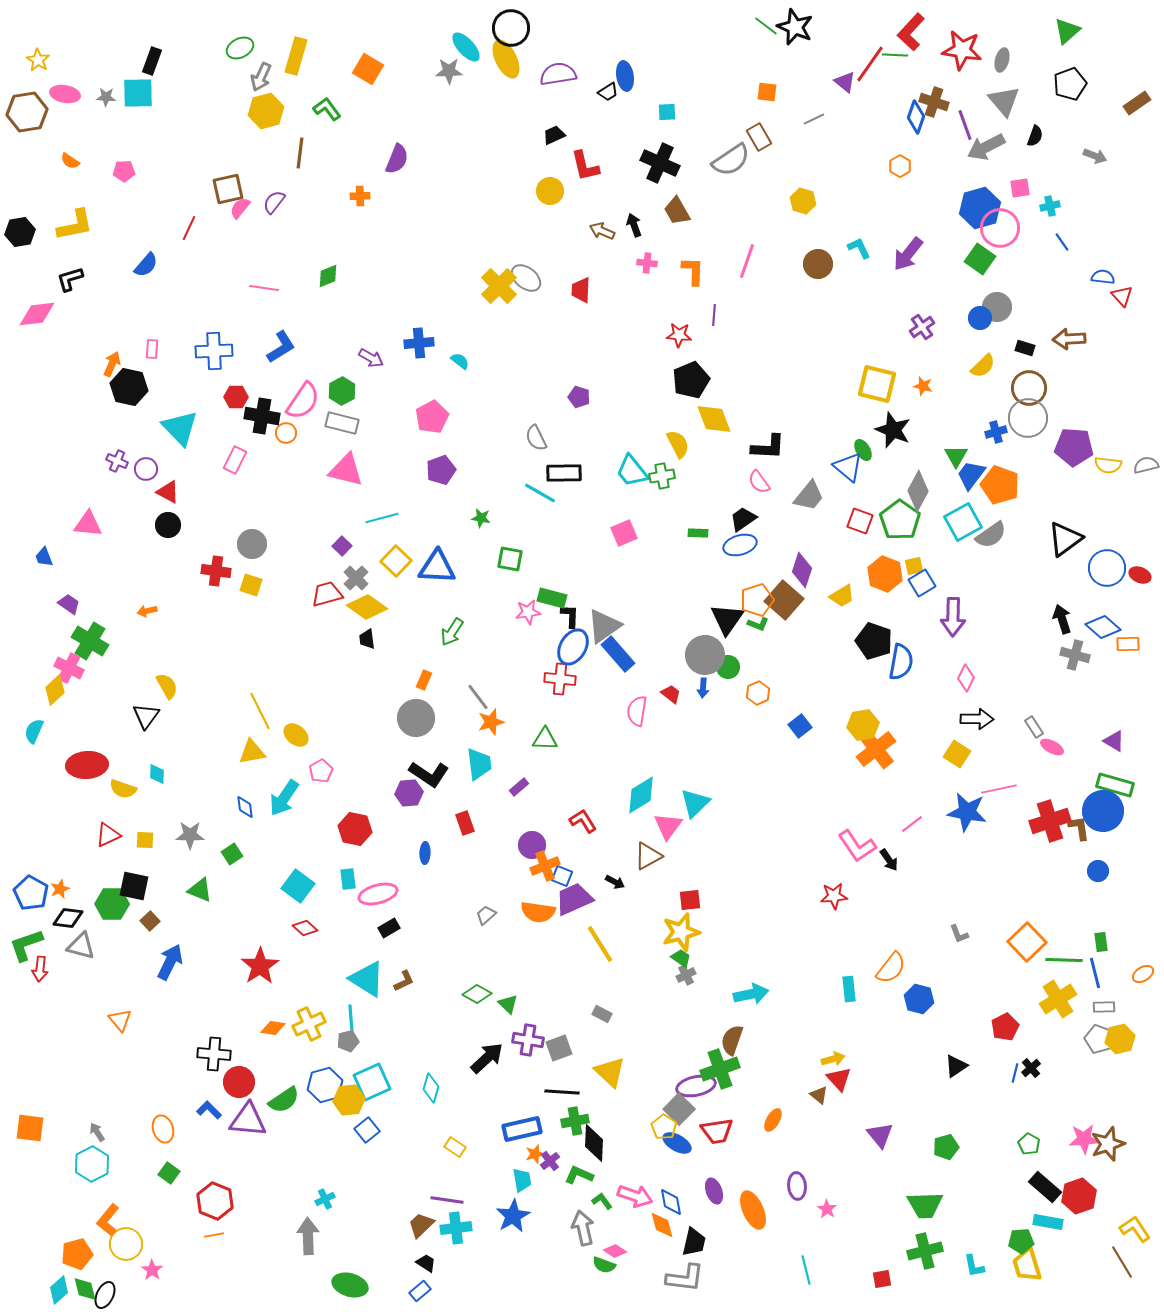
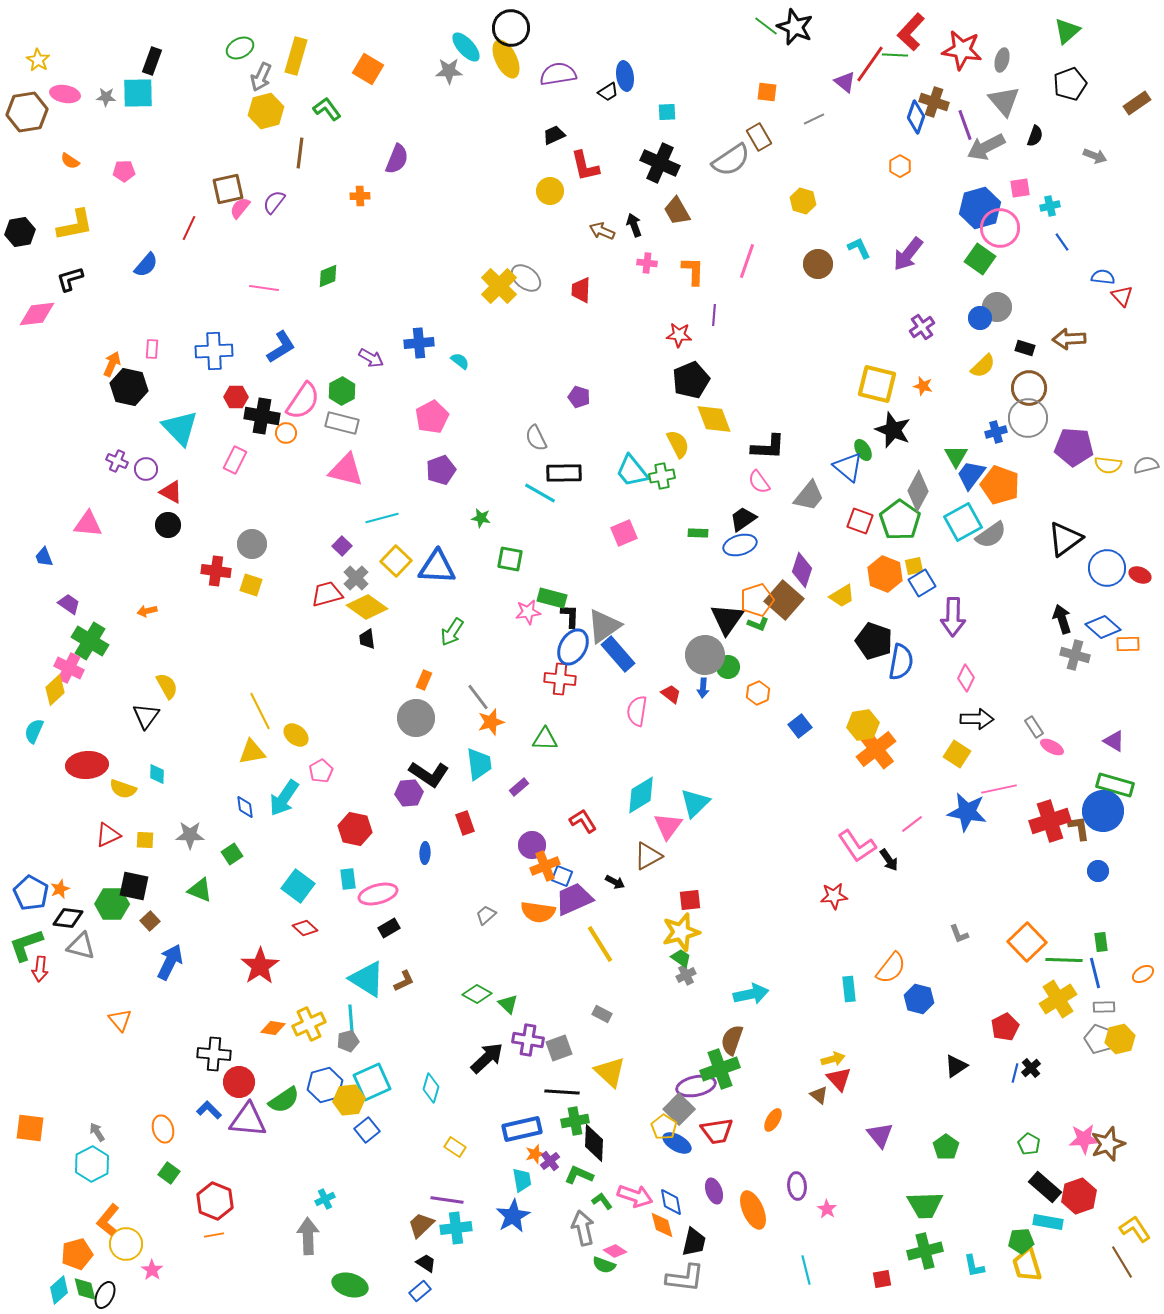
red triangle at (168, 492): moved 3 px right
green pentagon at (946, 1147): rotated 20 degrees counterclockwise
